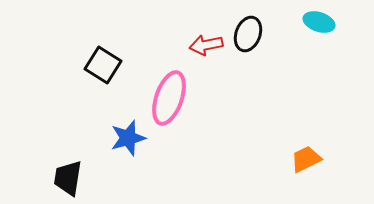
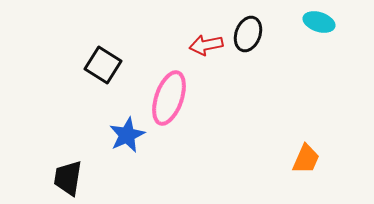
blue star: moved 1 px left, 3 px up; rotated 9 degrees counterclockwise
orange trapezoid: rotated 140 degrees clockwise
